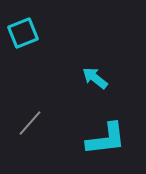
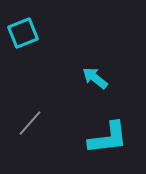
cyan L-shape: moved 2 px right, 1 px up
